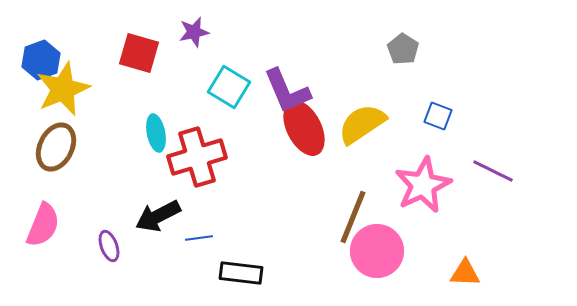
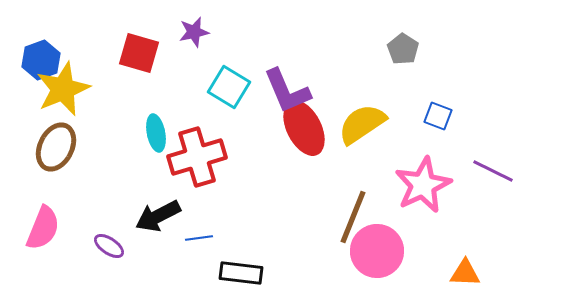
pink semicircle: moved 3 px down
purple ellipse: rotated 36 degrees counterclockwise
